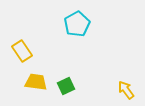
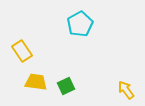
cyan pentagon: moved 3 px right
